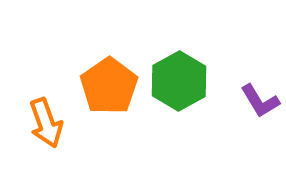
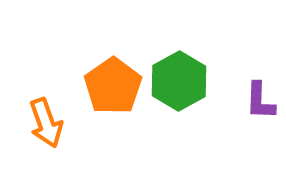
orange pentagon: moved 4 px right
purple L-shape: rotated 33 degrees clockwise
